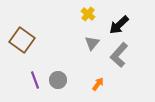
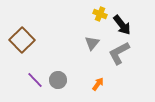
yellow cross: moved 12 px right; rotated 16 degrees counterclockwise
black arrow: moved 3 px right; rotated 85 degrees counterclockwise
brown square: rotated 10 degrees clockwise
gray L-shape: moved 2 px up; rotated 20 degrees clockwise
purple line: rotated 24 degrees counterclockwise
